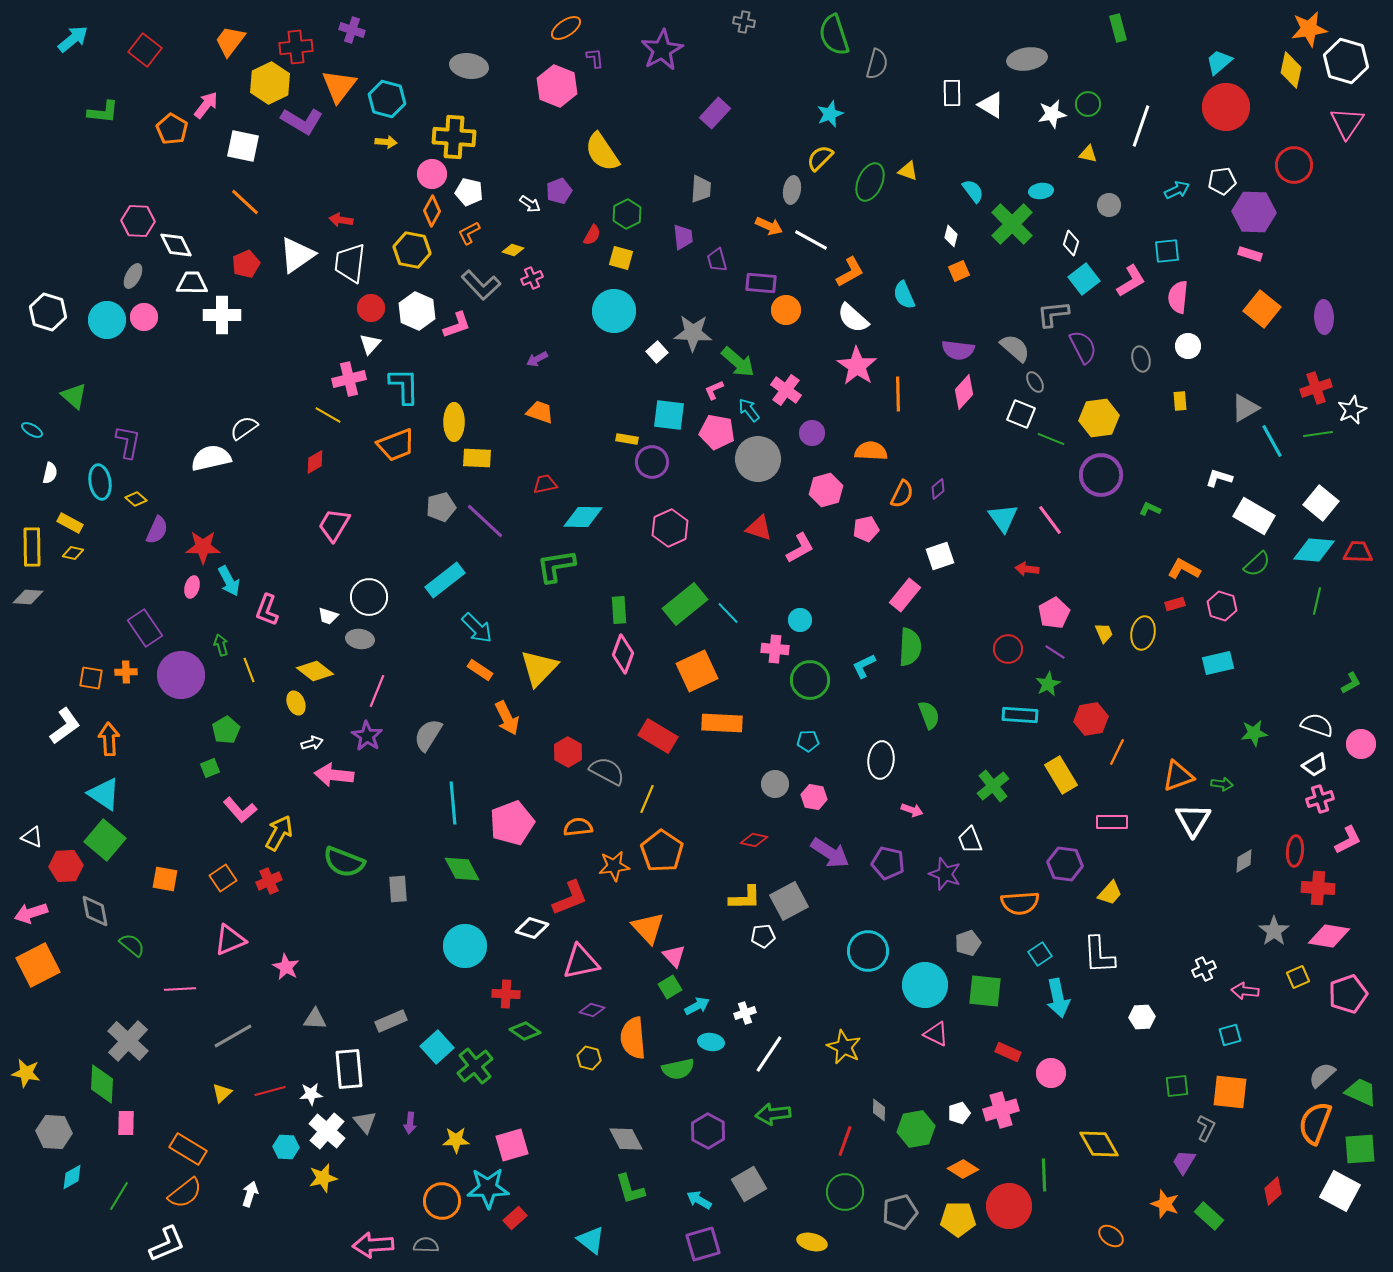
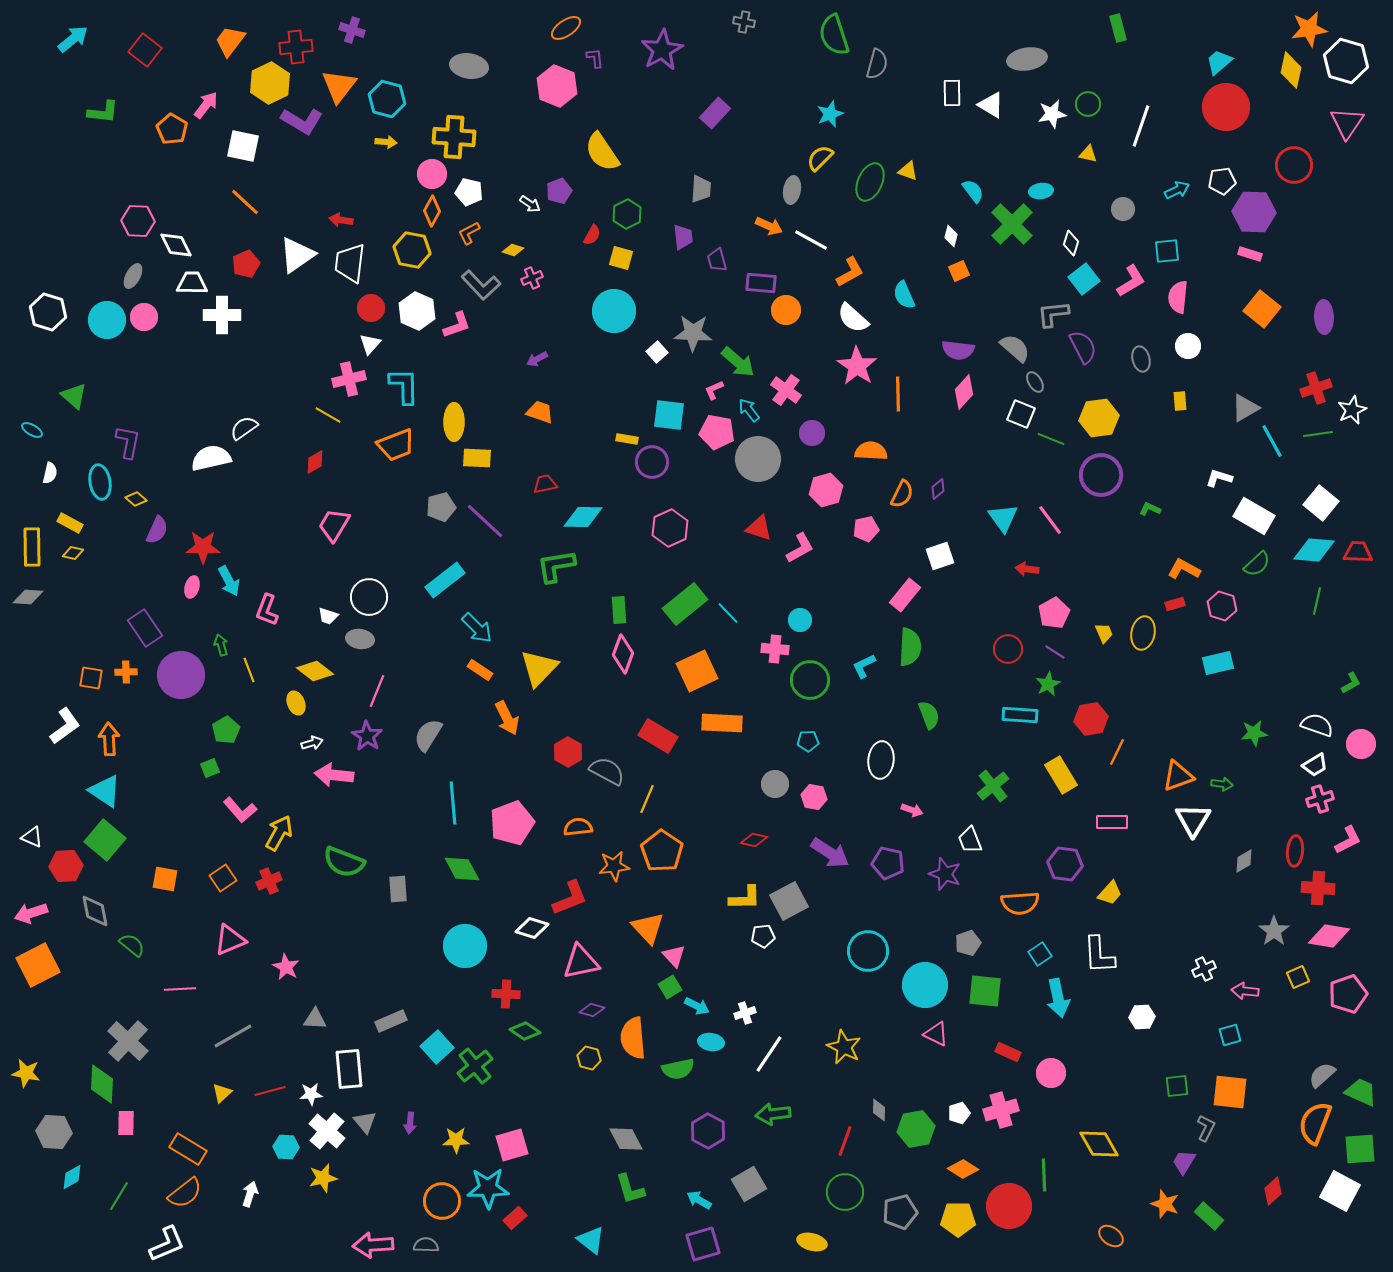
gray circle at (1109, 205): moved 14 px right, 4 px down
cyan triangle at (104, 794): moved 1 px right, 3 px up
cyan arrow at (697, 1006): rotated 55 degrees clockwise
